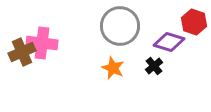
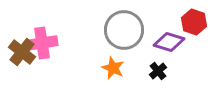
gray circle: moved 4 px right, 4 px down
pink cross: rotated 16 degrees counterclockwise
brown cross: rotated 28 degrees counterclockwise
black cross: moved 4 px right, 5 px down
